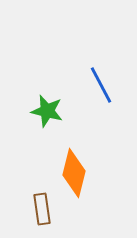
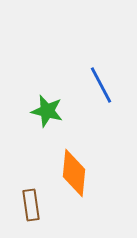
orange diamond: rotated 9 degrees counterclockwise
brown rectangle: moved 11 px left, 4 px up
